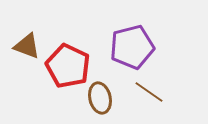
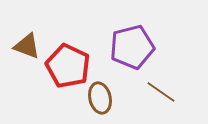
brown line: moved 12 px right
